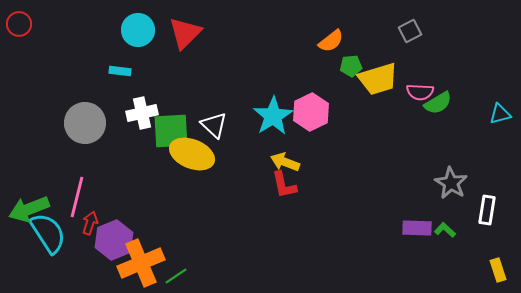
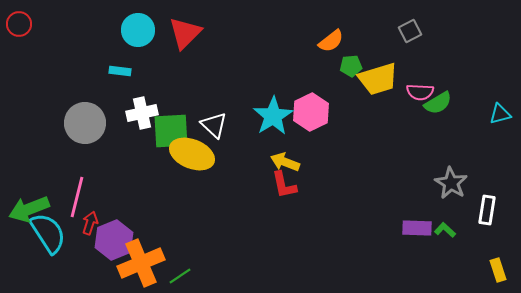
green line: moved 4 px right
